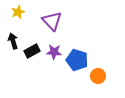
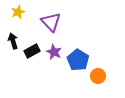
purple triangle: moved 1 px left, 1 px down
purple star: rotated 21 degrees clockwise
blue pentagon: moved 1 px right; rotated 15 degrees clockwise
